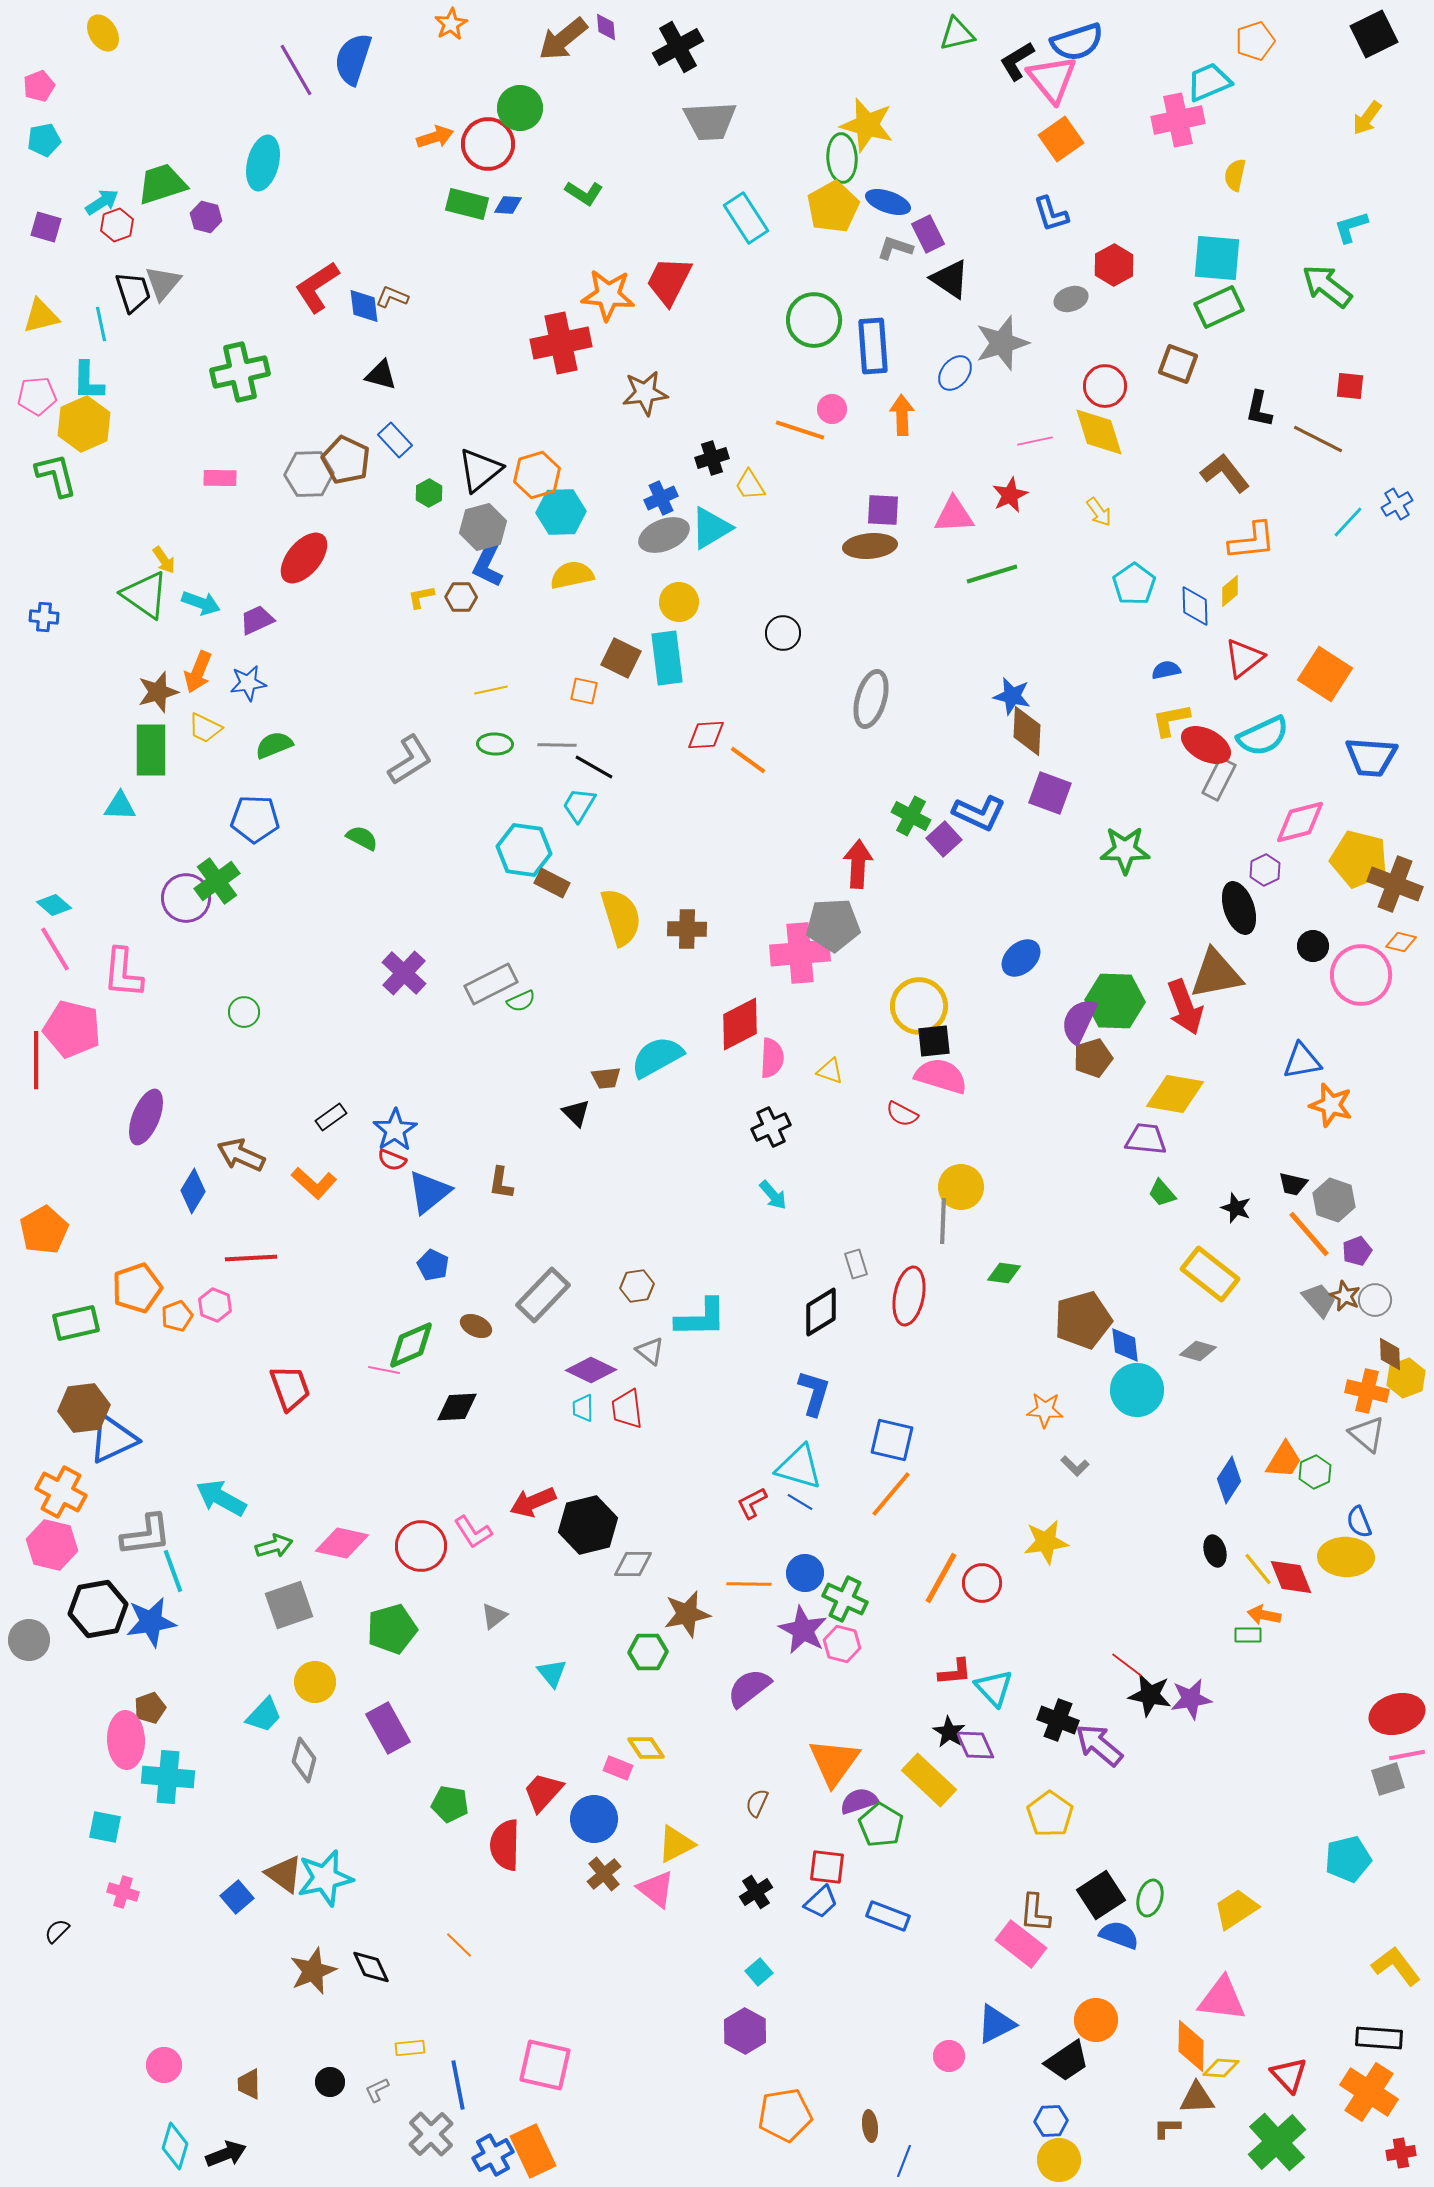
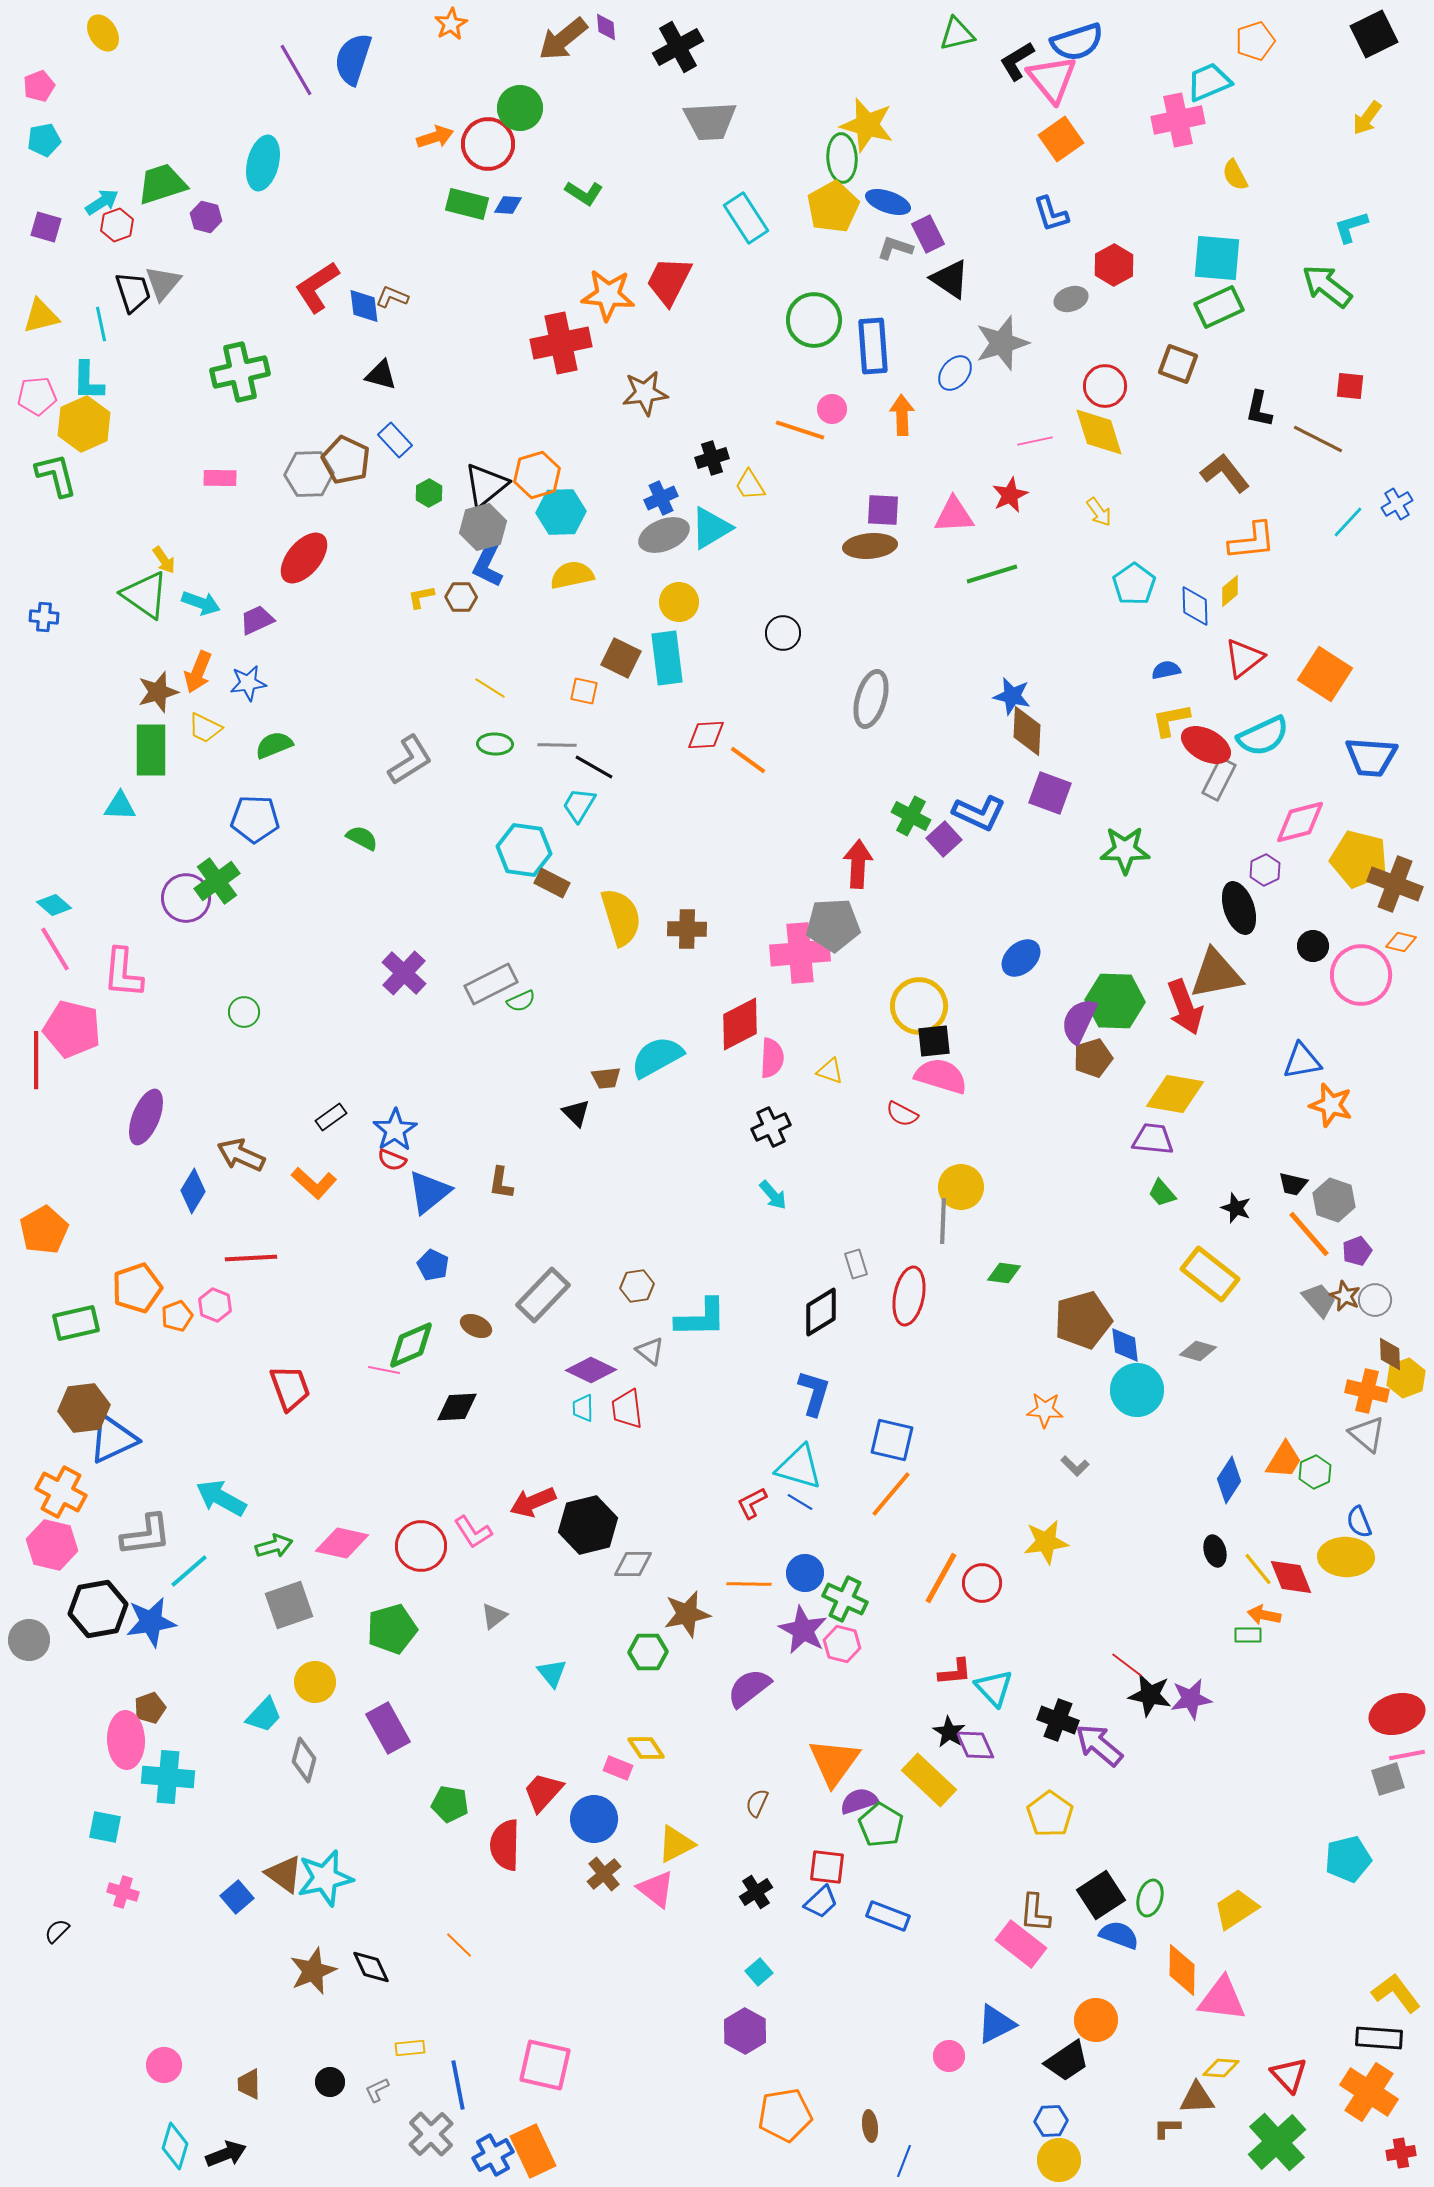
yellow semicircle at (1235, 175): rotated 40 degrees counterclockwise
black triangle at (480, 470): moved 6 px right, 15 px down
yellow line at (491, 690): moved 1 px left, 2 px up; rotated 44 degrees clockwise
purple trapezoid at (1146, 1139): moved 7 px right
cyan line at (173, 1571): moved 16 px right; rotated 69 degrees clockwise
yellow L-shape at (1396, 1966): moved 27 px down
orange diamond at (1191, 2046): moved 9 px left, 76 px up
